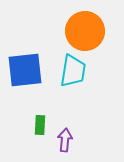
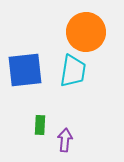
orange circle: moved 1 px right, 1 px down
